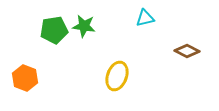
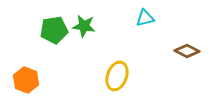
orange hexagon: moved 1 px right, 2 px down
